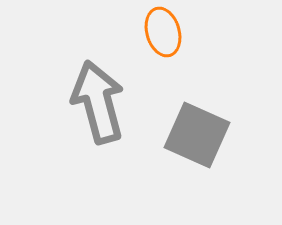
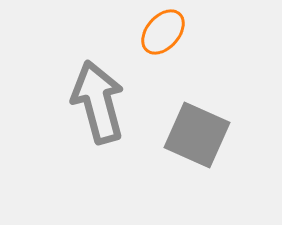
orange ellipse: rotated 57 degrees clockwise
